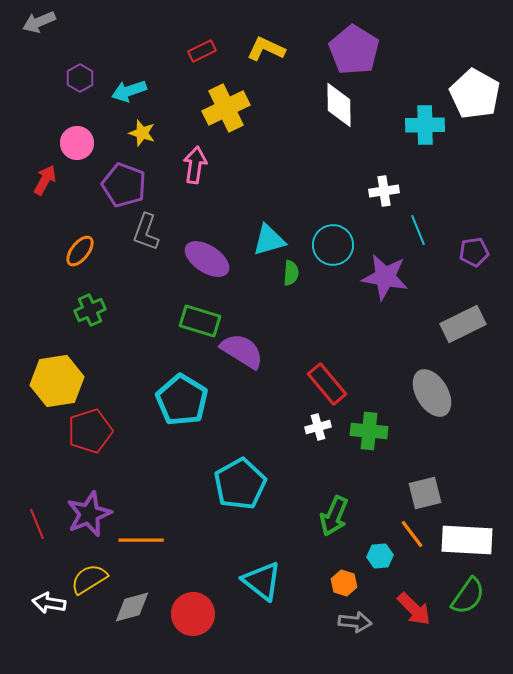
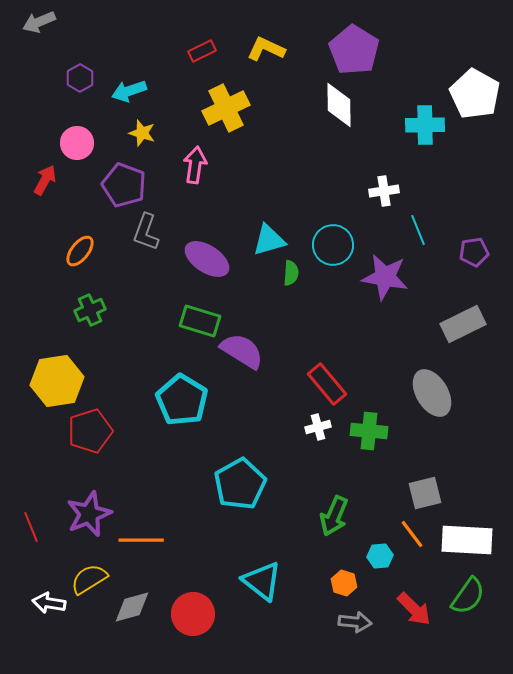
red line at (37, 524): moved 6 px left, 3 px down
